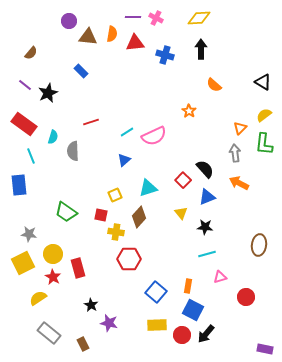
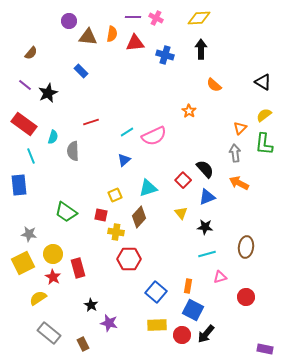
brown ellipse at (259, 245): moved 13 px left, 2 px down
